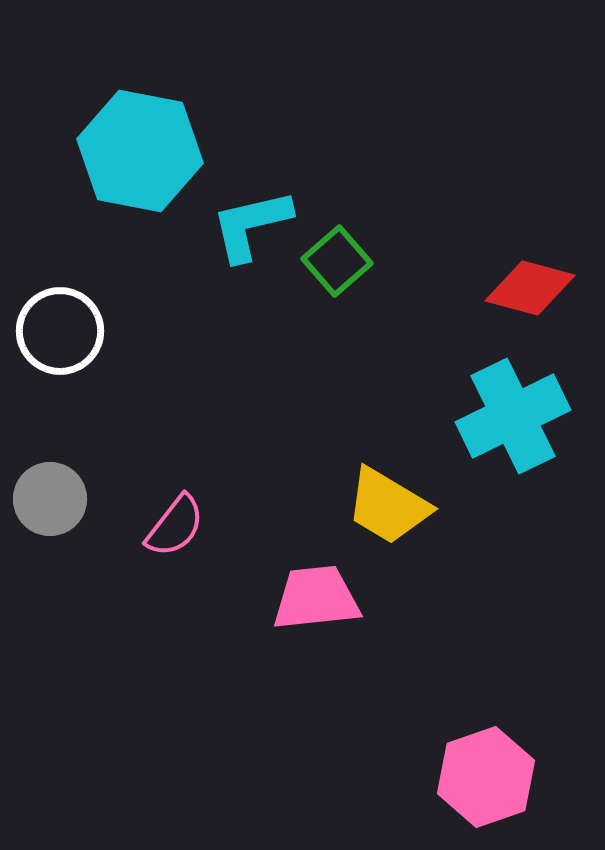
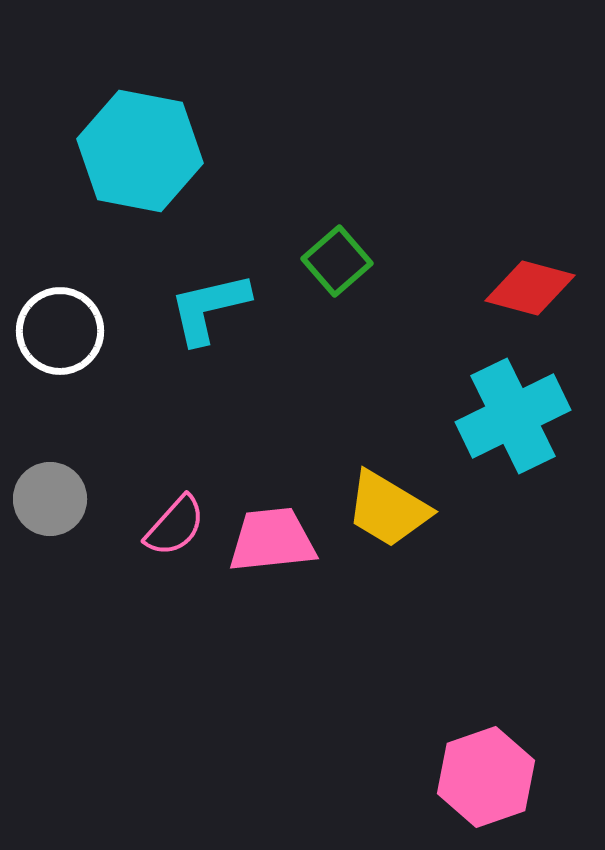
cyan L-shape: moved 42 px left, 83 px down
yellow trapezoid: moved 3 px down
pink semicircle: rotated 4 degrees clockwise
pink trapezoid: moved 44 px left, 58 px up
